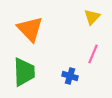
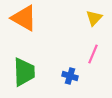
yellow triangle: moved 2 px right, 1 px down
orange triangle: moved 6 px left, 11 px up; rotated 16 degrees counterclockwise
